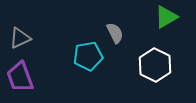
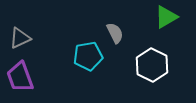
white hexagon: moved 3 px left
